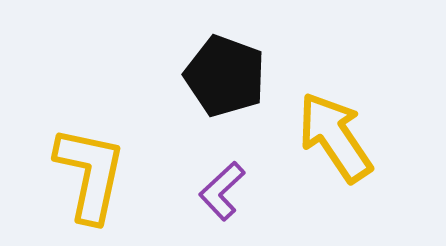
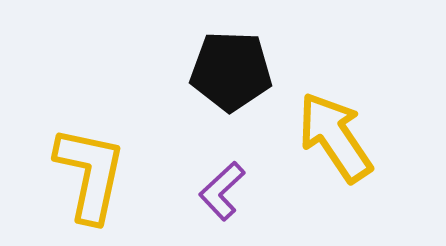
black pentagon: moved 6 px right, 5 px up; rotated 18 degrees counterclockwise
